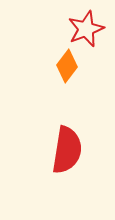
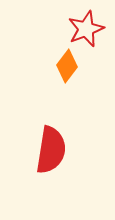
red semicircle: moved 16 px left
